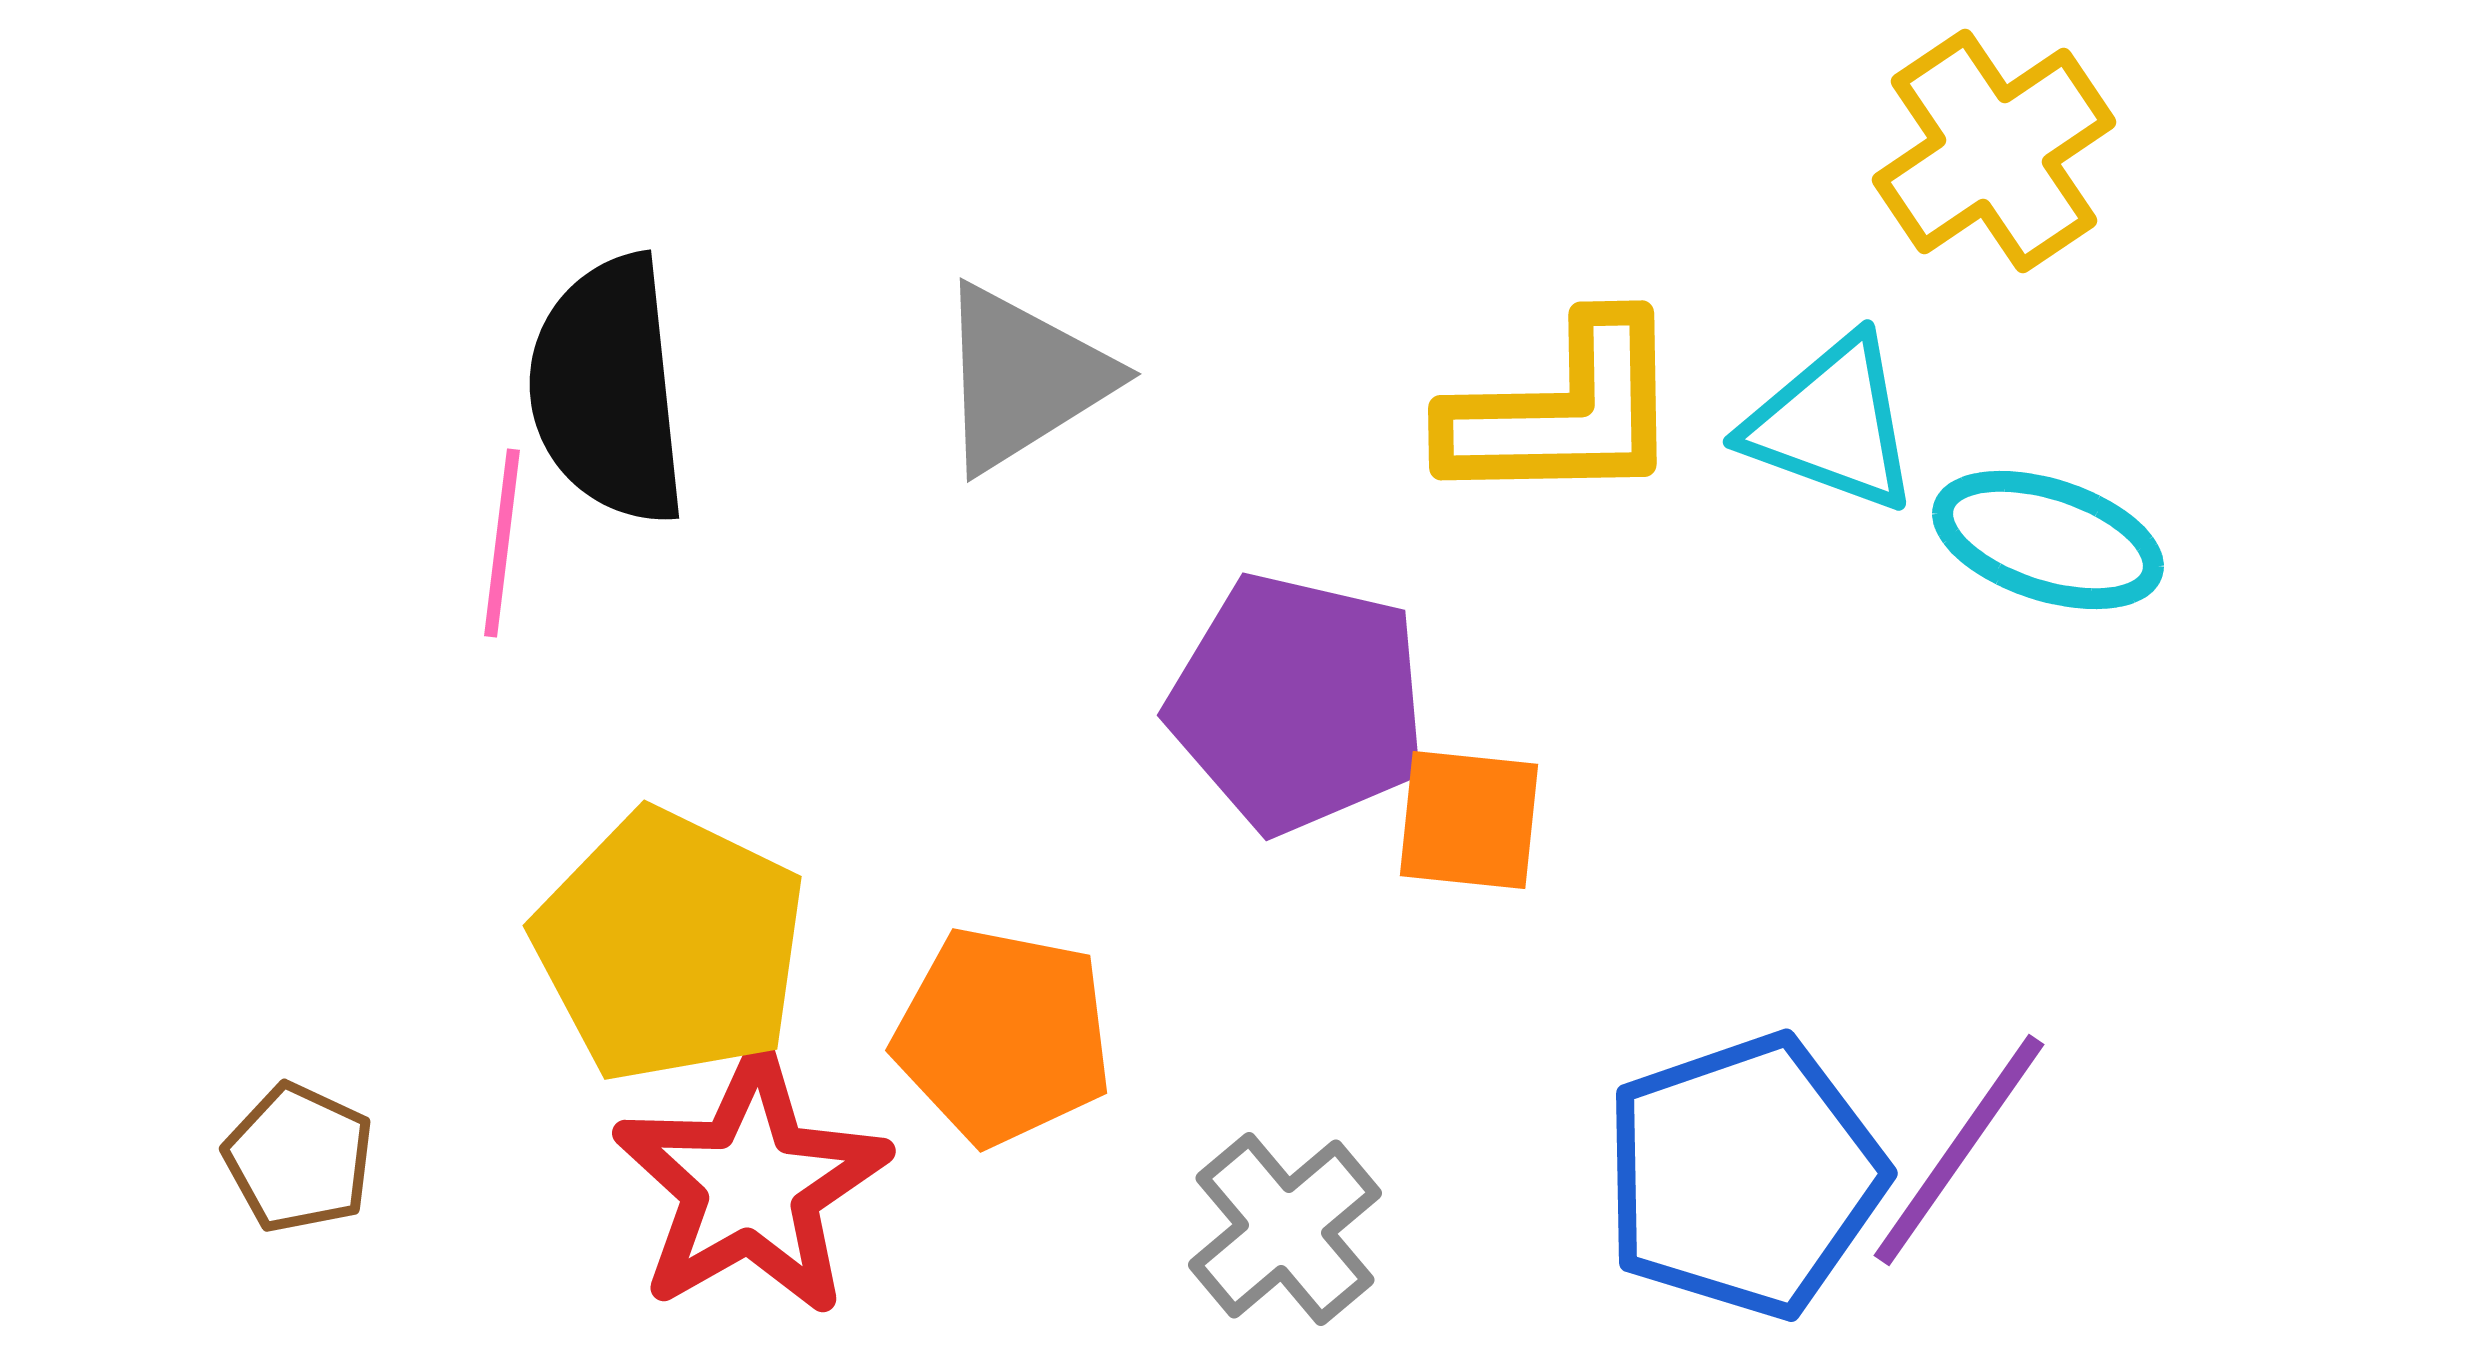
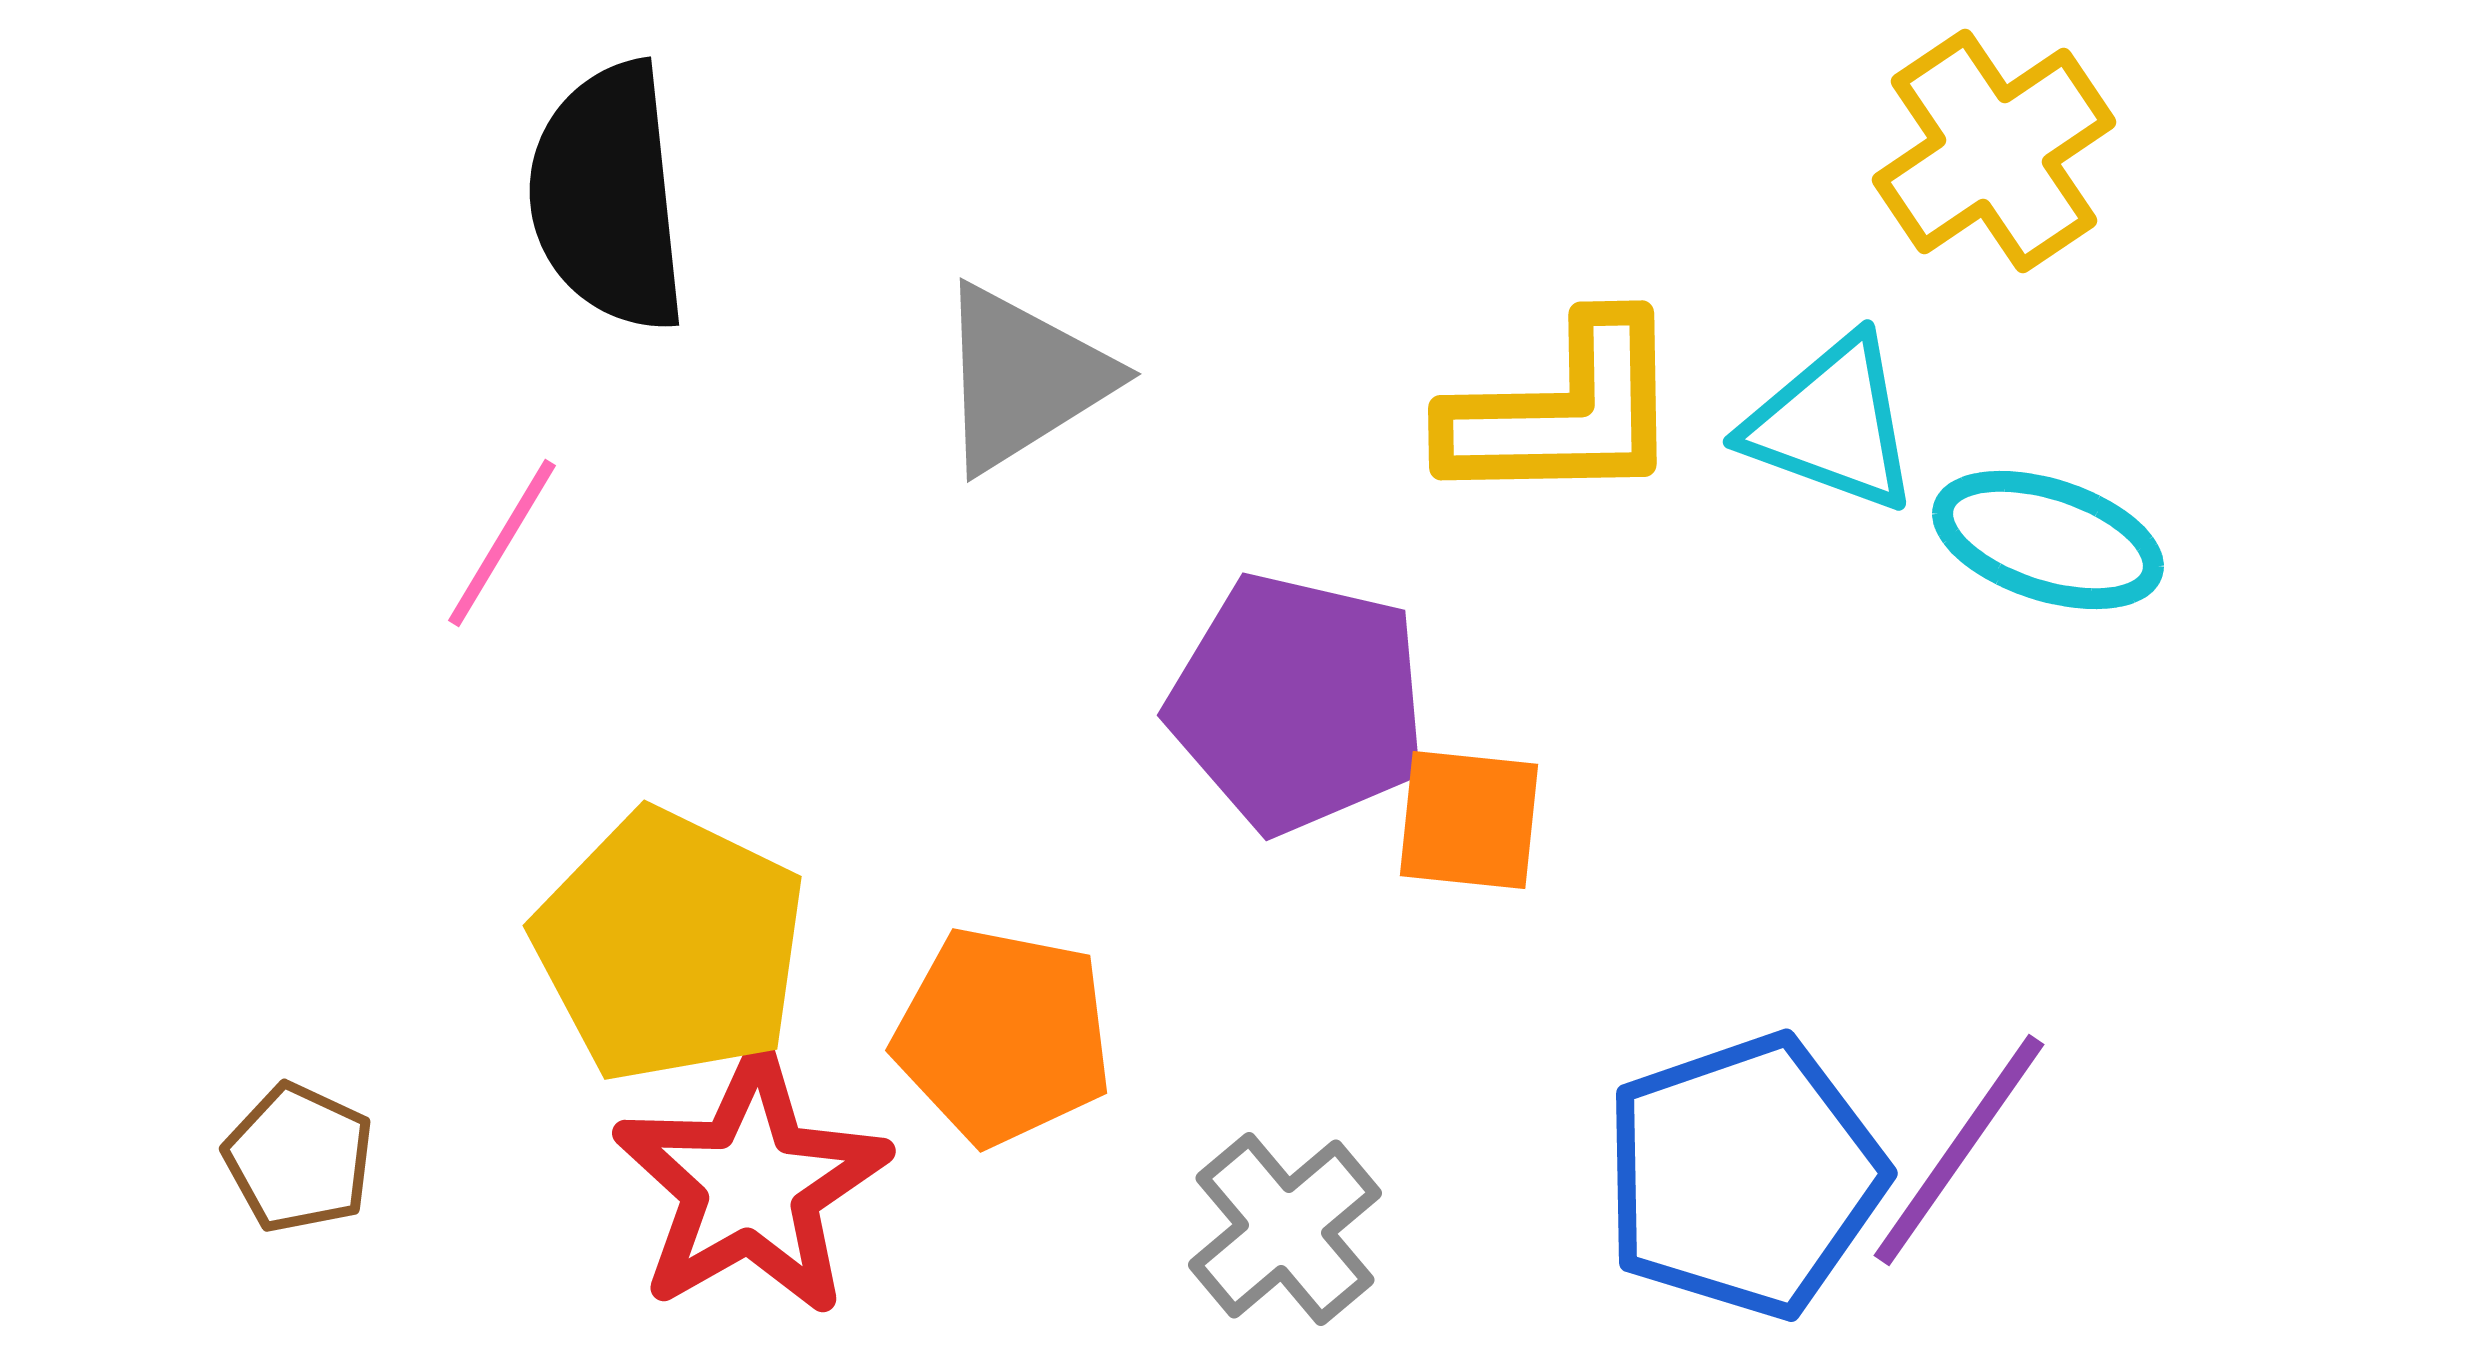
black semicircle: moved 193 px up
pink line: rotated 24 degrees clockwise
